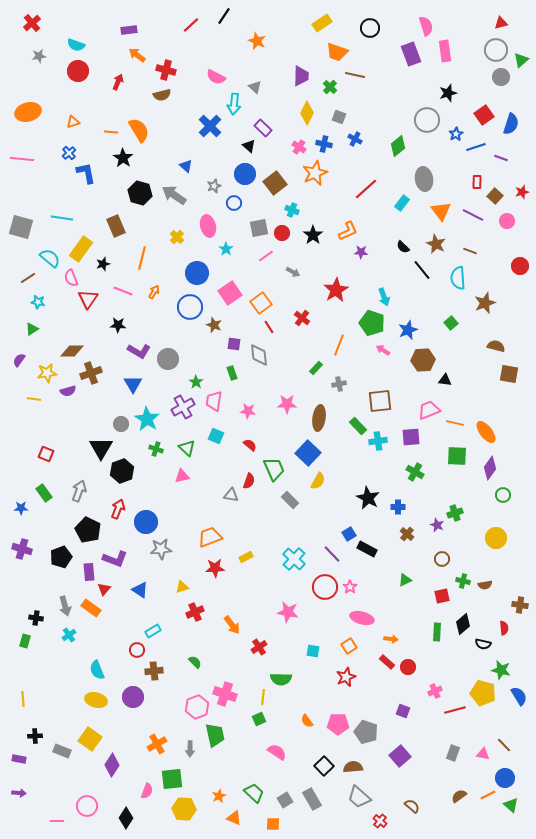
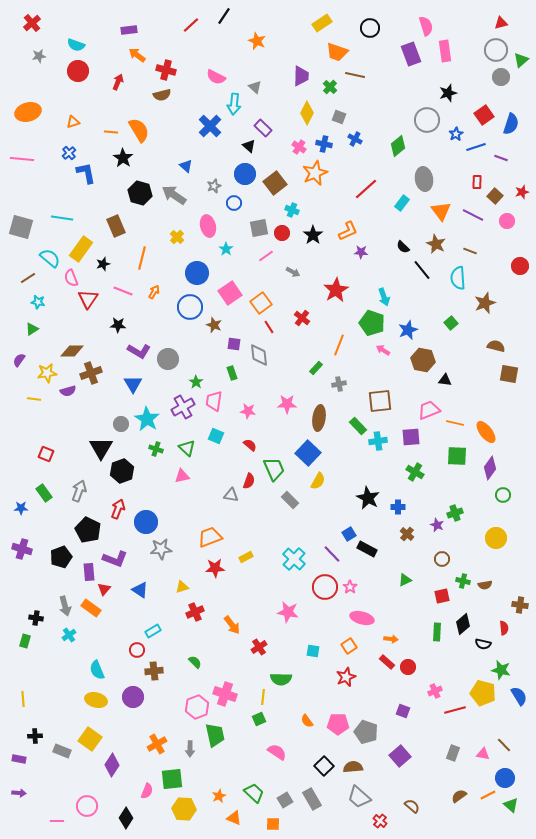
brown hexagon at (423, 360): rotated 15 degrees clockwise
